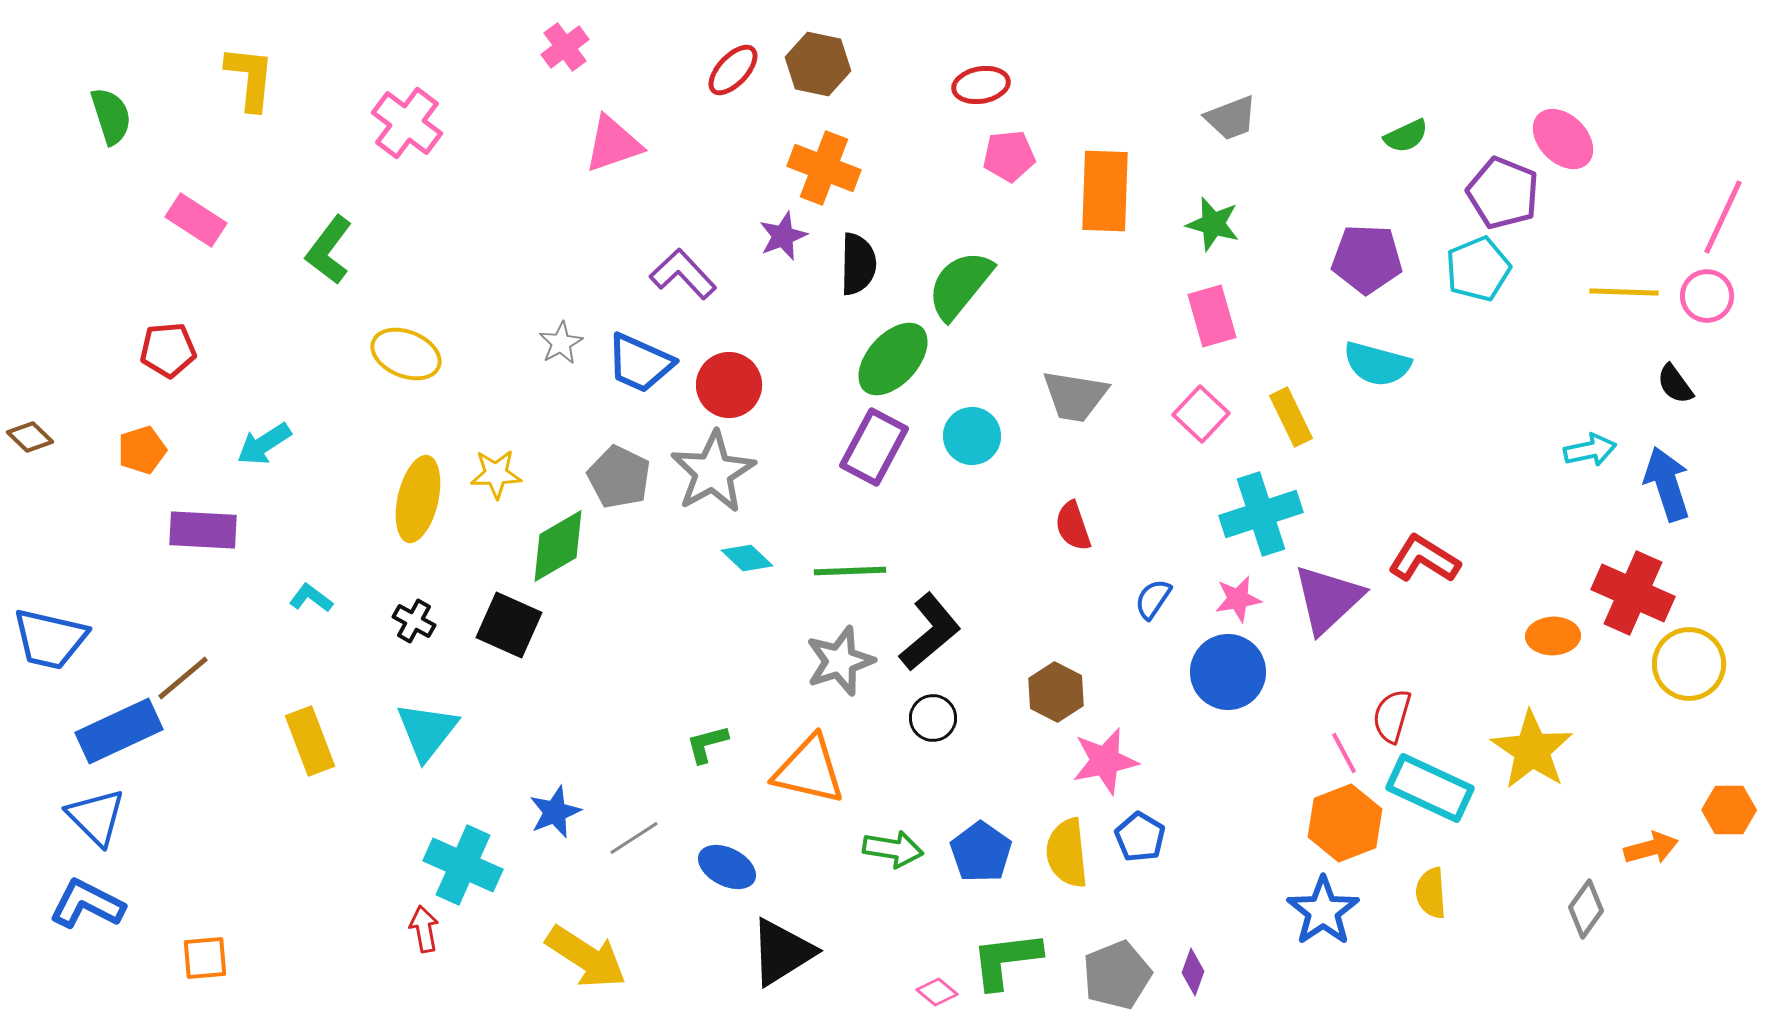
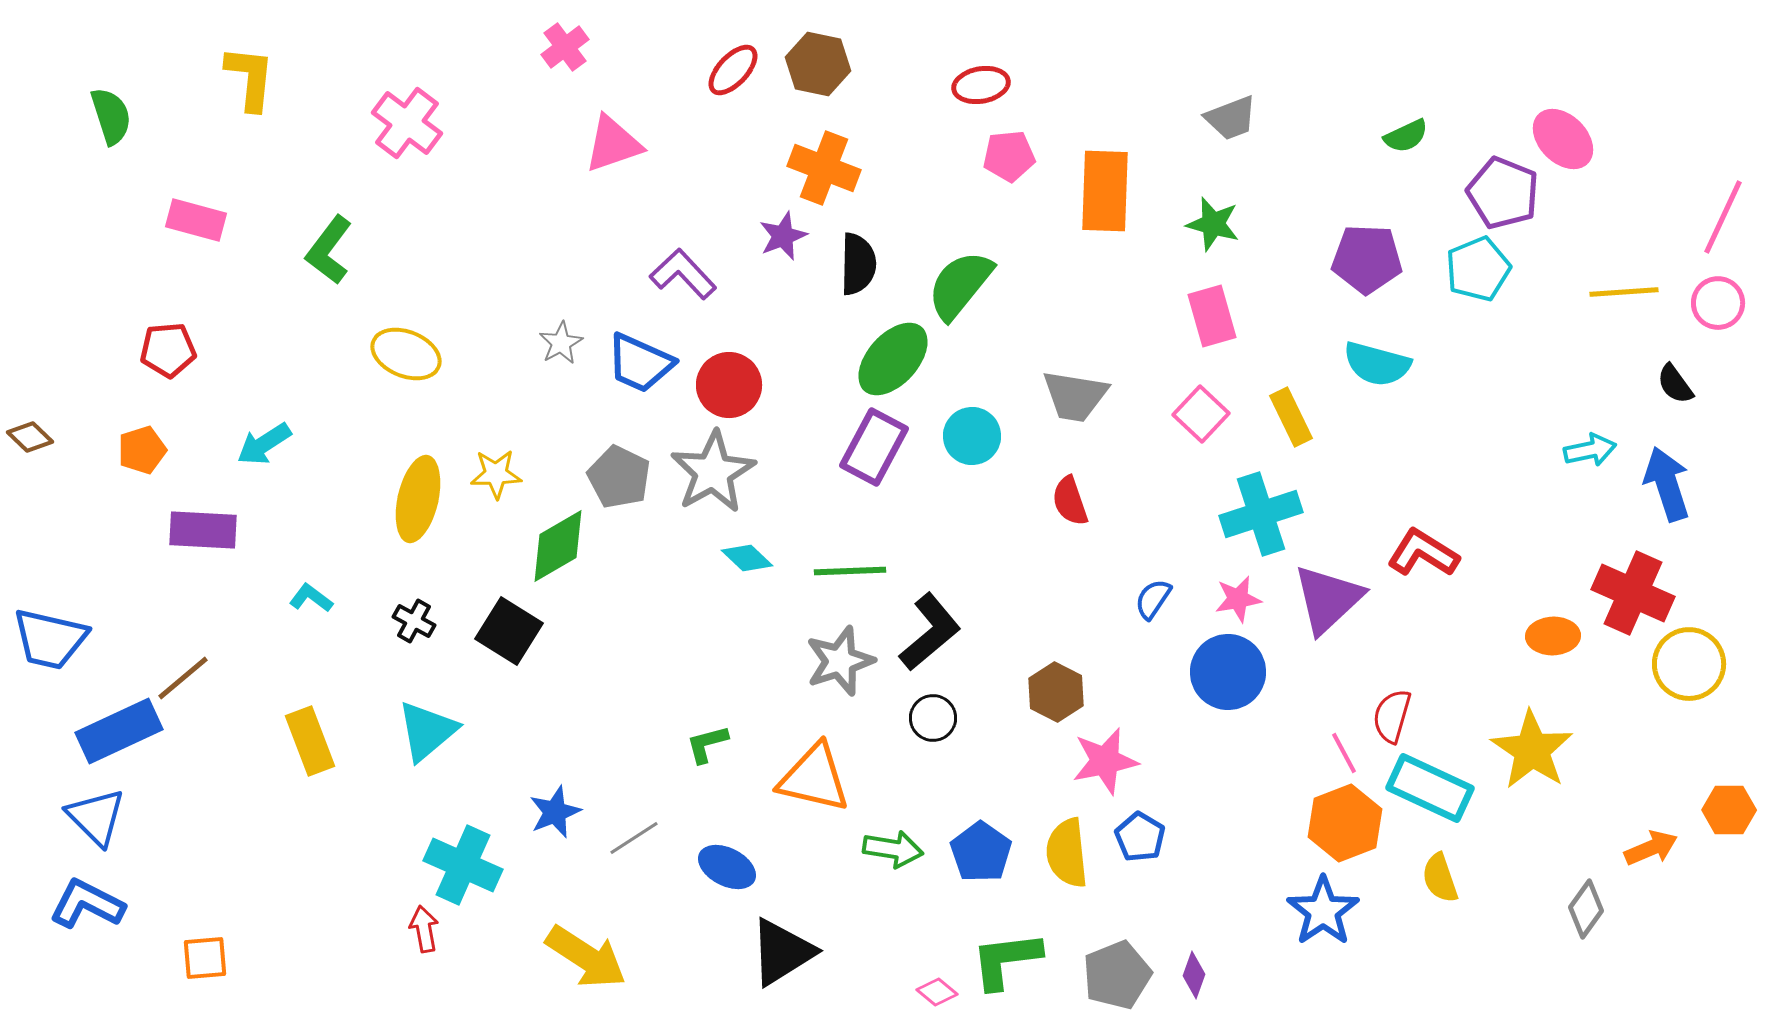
pink rectangle at (196, 220): rotated 18 degrees counterclockwise
yellow line at (1624, 292): rotated 6 degrees counterclockwise
pink circle at (1707, 296): moved 11 px right, 7 px down
red semicircle at (1073, 526): moved 3 px left, 25 px up
red L-shape at (1424, 559): moved 1 px left, 6 px up
black square at (509, 625): moved 6 px down; rotated 8 degrees clockwise
cyan triangle at (427, 731): rotated 12 degrees clockwise
orange triangle at (809, 770): moved 5 px right, 8 px down
orange arrow at (1651, 848): rotated 8 degrees counterclockwise
yellow semicircle at (1431, 893): moved 9 px right, 15 px up; rotated 15 degrees counterclockwise
purple diamond at (1193, 972): moved 1 px right, 3 px down
